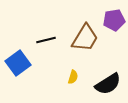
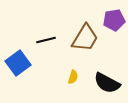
black semicircle: moved 1 px left, 1 px up; rotated 60 degrees clockwise
